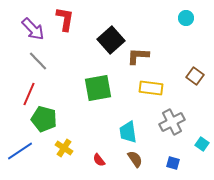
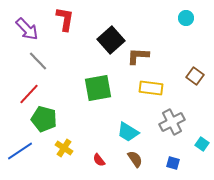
purple arrow: moved 6 px left
red line: rotated 20 degrees clockwise
cyan trapezoid: rotated 50 degrees counterclockwise
